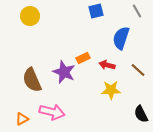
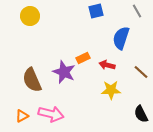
brown line: moved 3 px right, 2 px down
pink arrow: moved 1 px left, 2 px down
orange triangle: moved 3 px up
